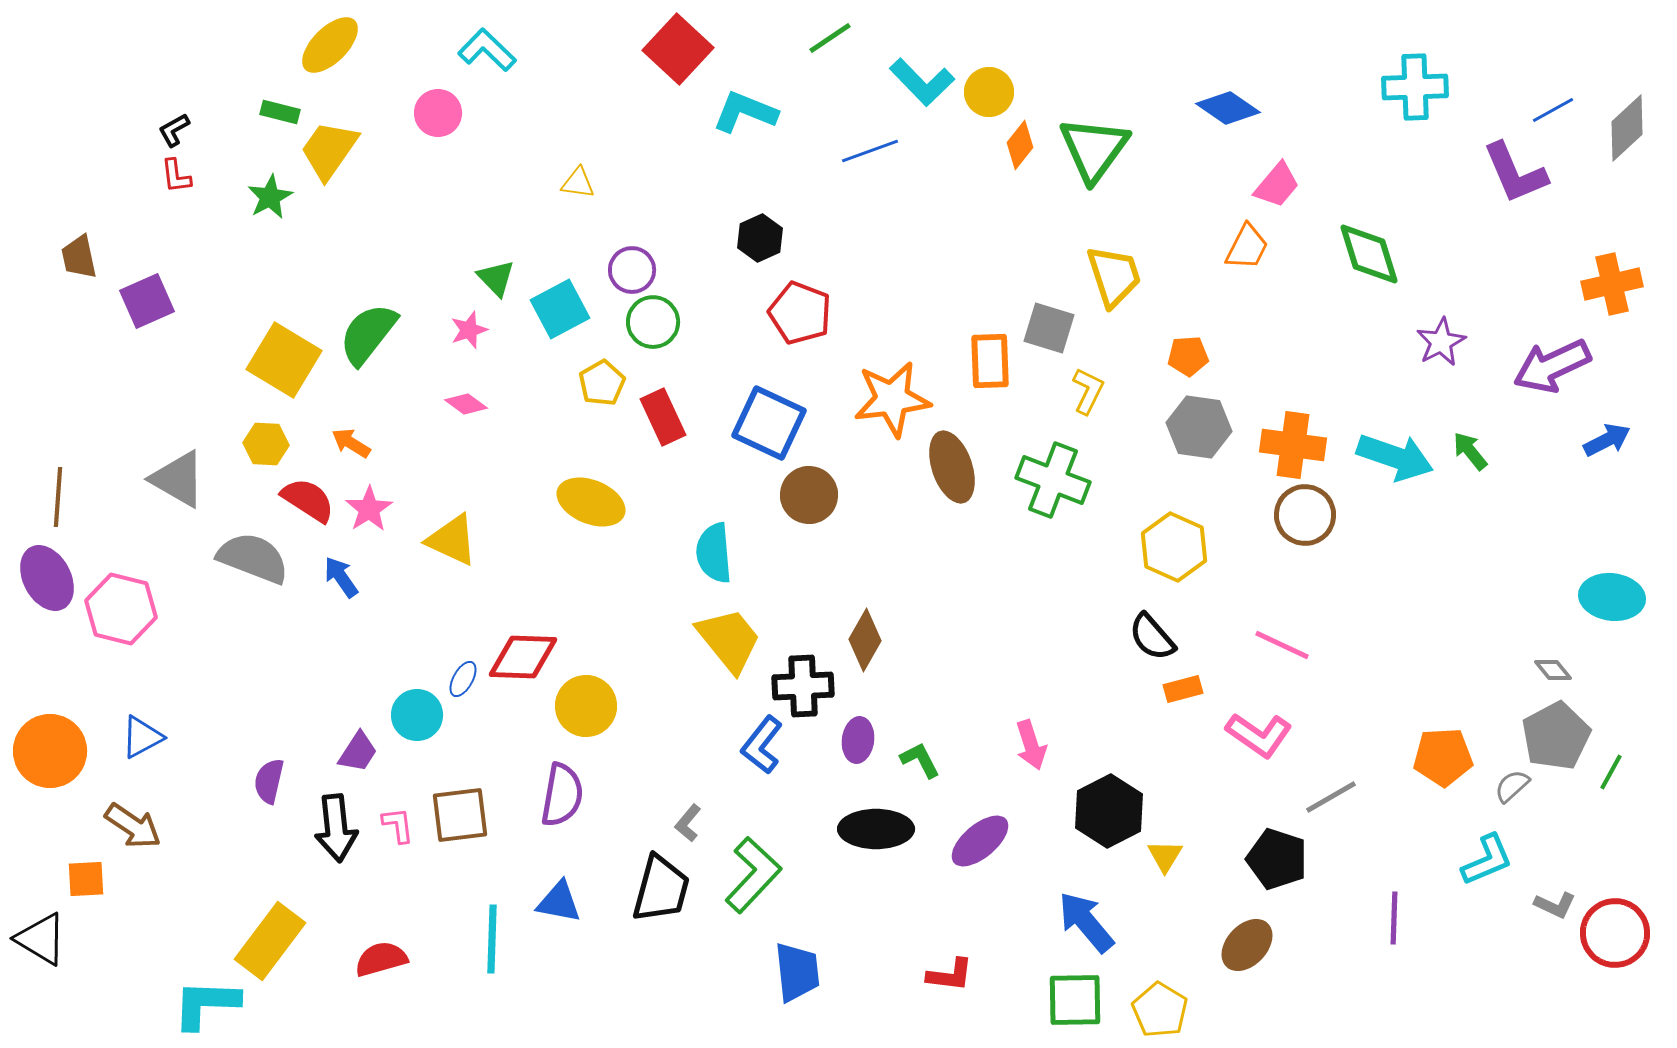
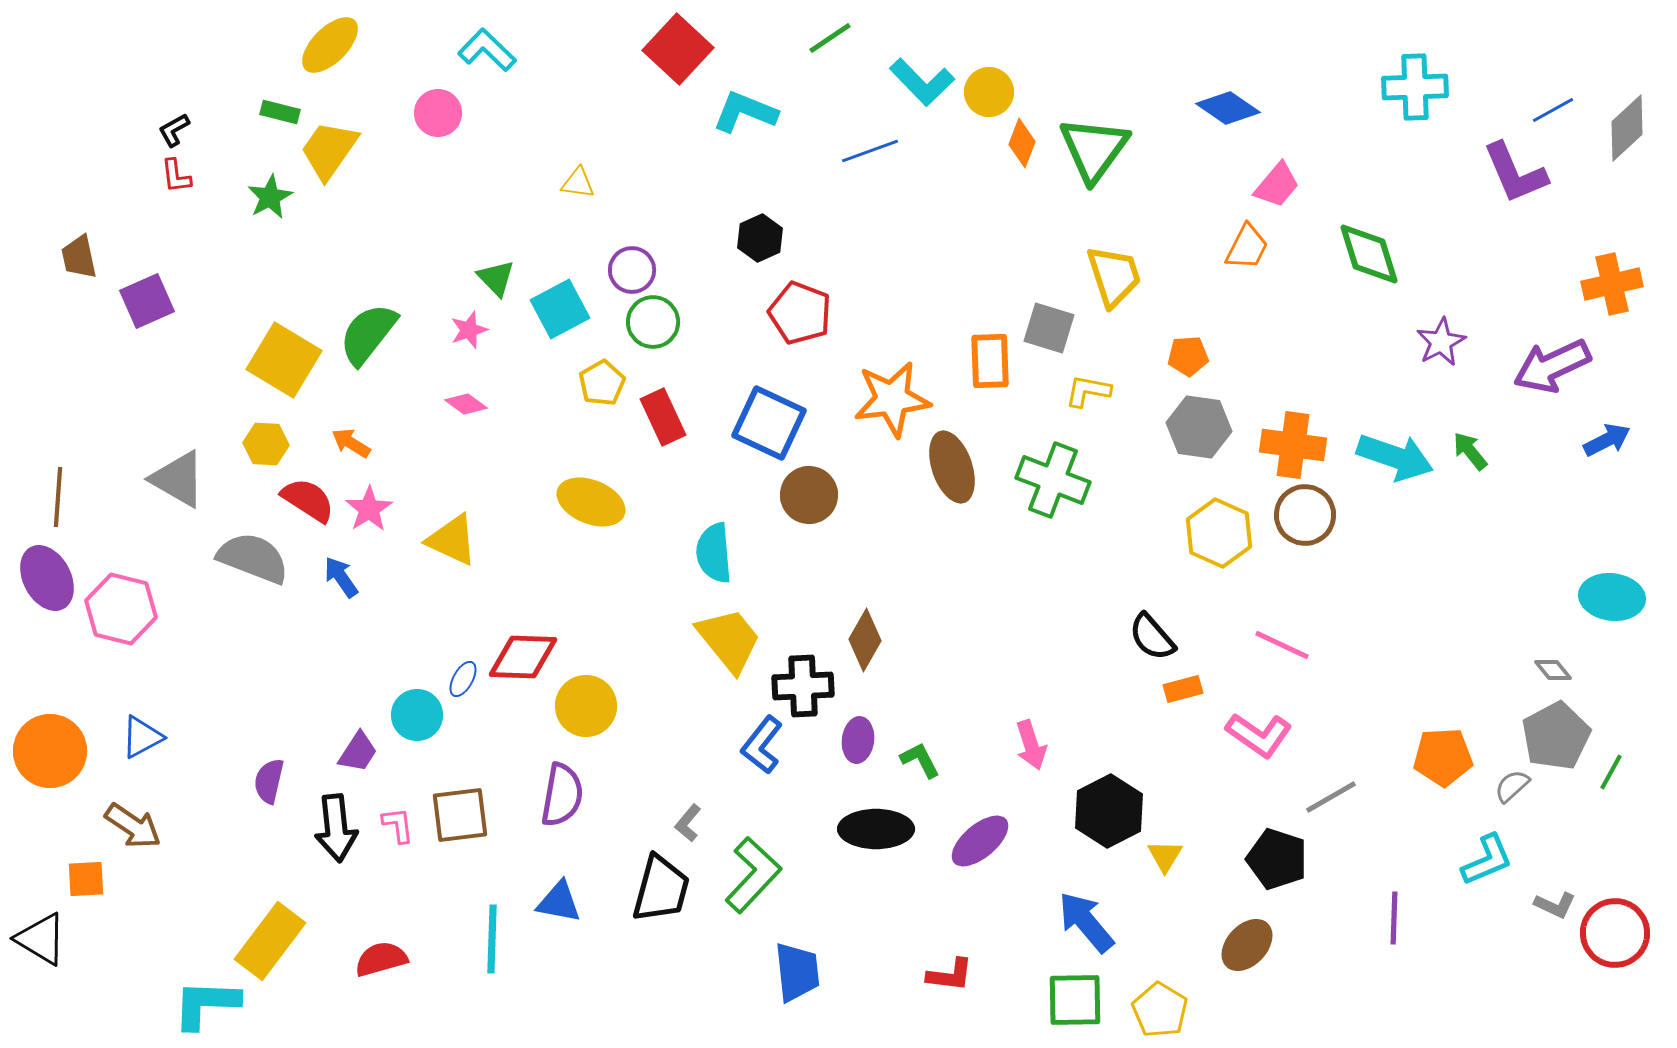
orange diamond at (1020, 145): moved 2 px right, 2 px up; rotated 18 degrees counterclockwise
yellow L-shape at (1088, 391): rotated 105 degrees counterclockwise
yellow hexagon at (1174, 547): moved 45 px right, 14 px up
